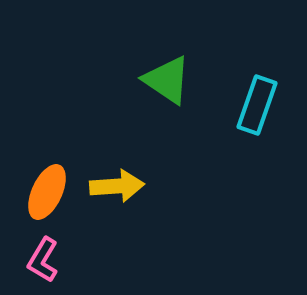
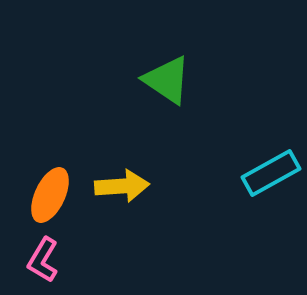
cyan rectangle: moved 14 px right, 68 px down; rotated 42 degrees clockwise
yellow arrow: moved 5 px right
orange ellipse: moved 3 px right, 3 px down
